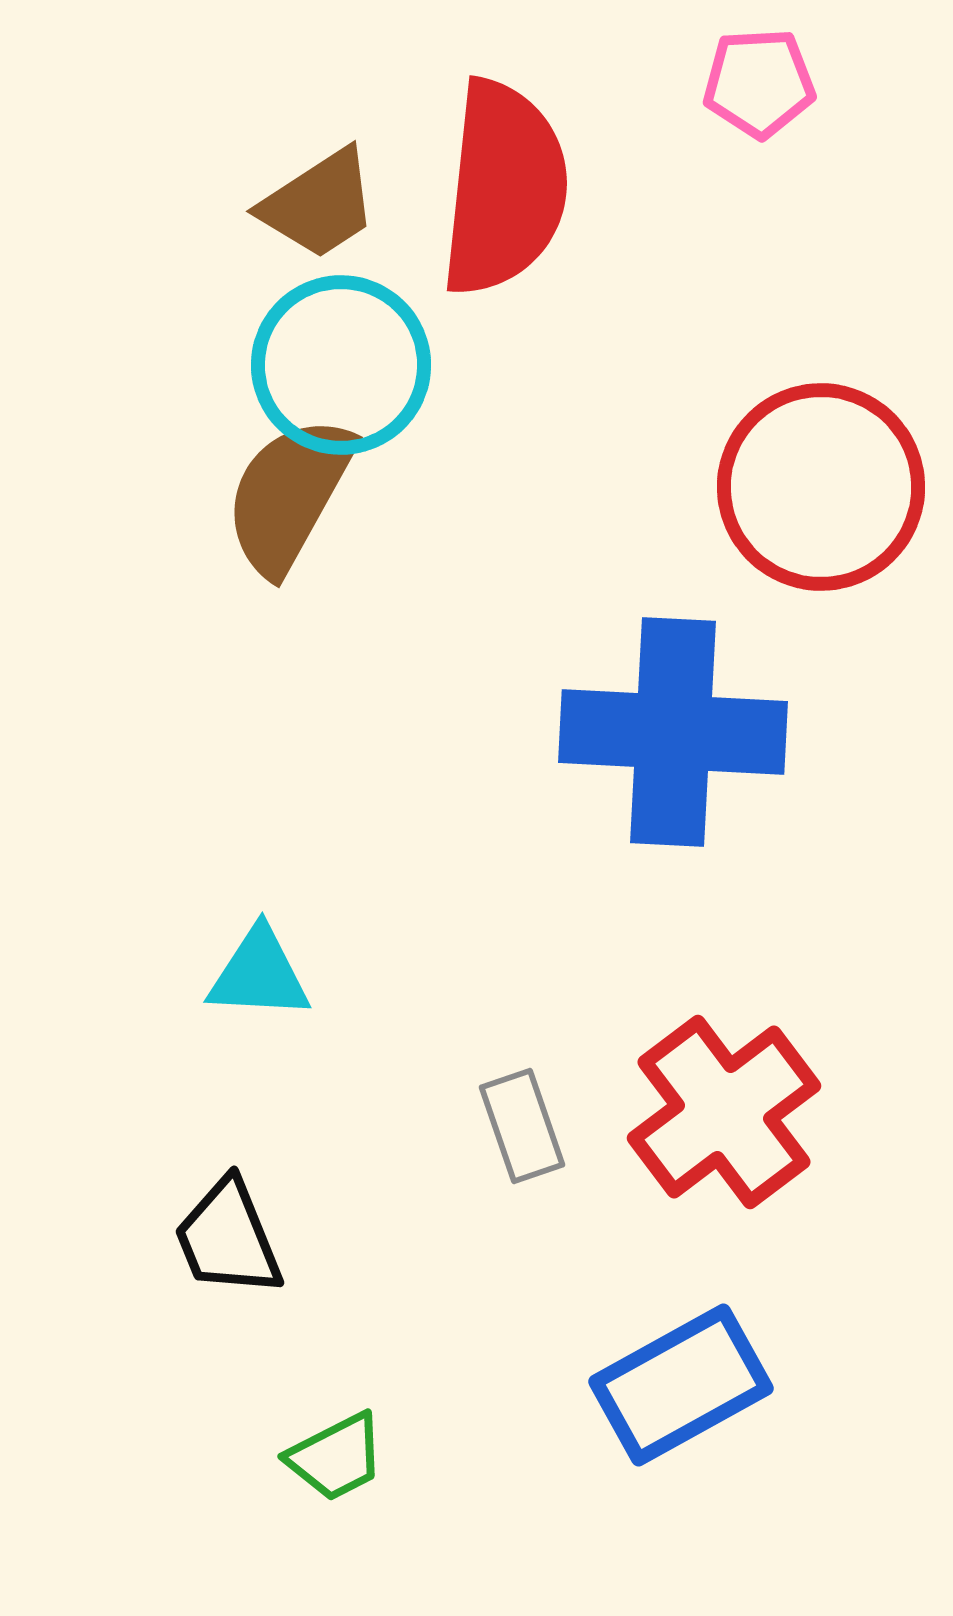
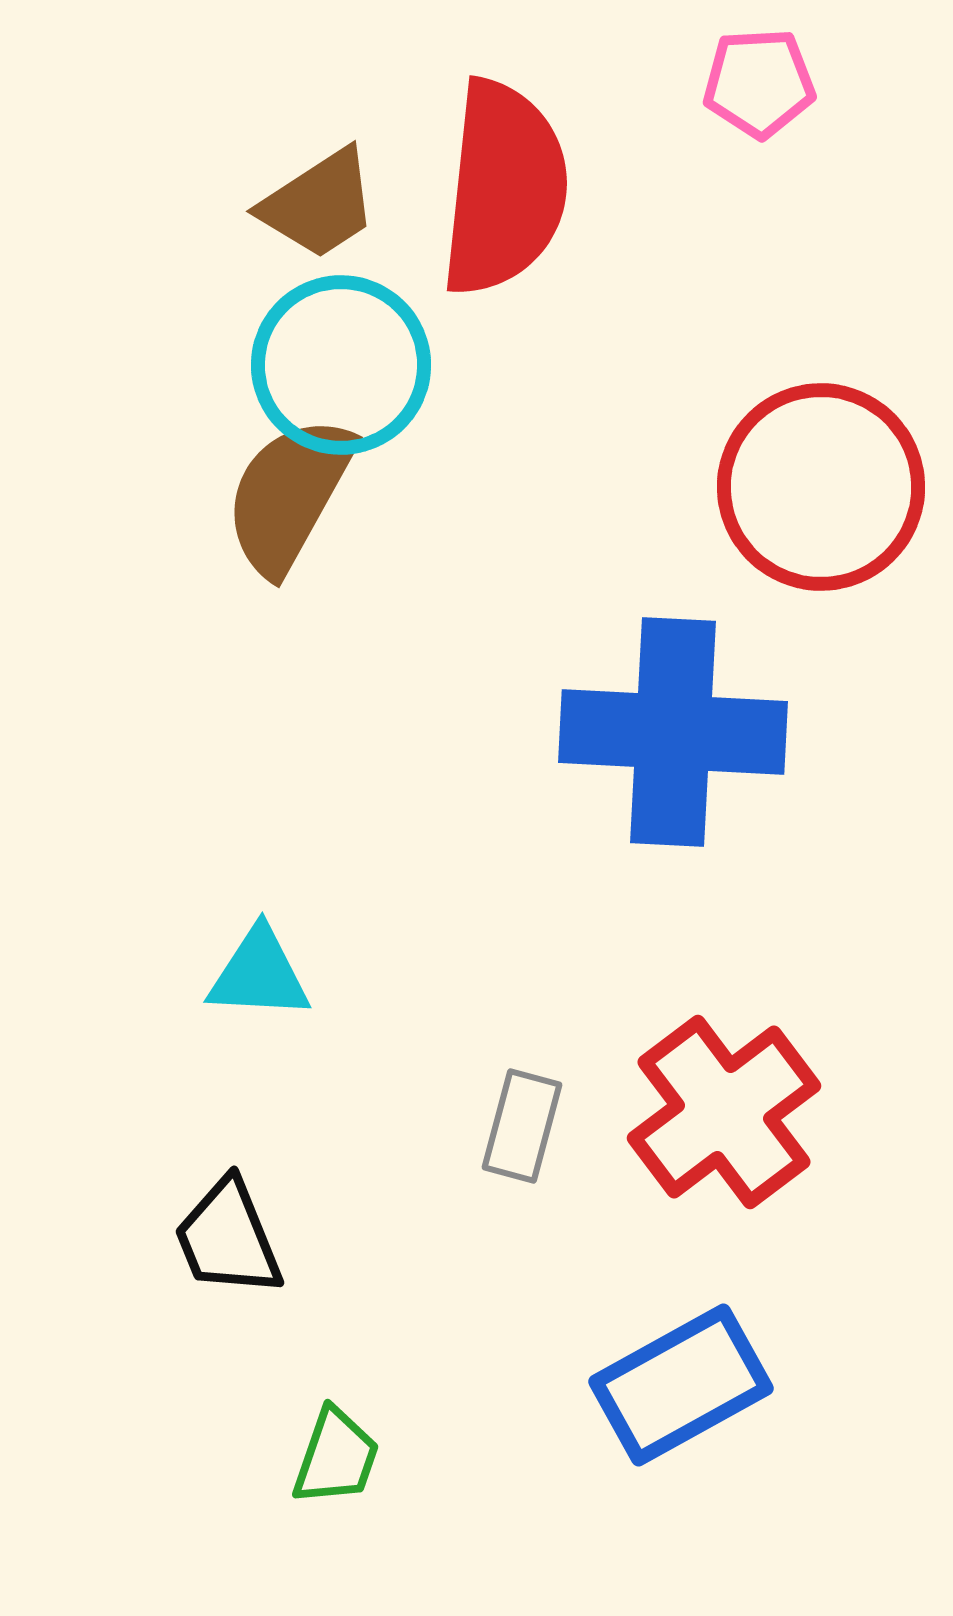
gray rectangle: rotated 34 degrees clockwise
green trapezoid: rotated 44 degrees counterclockwise
